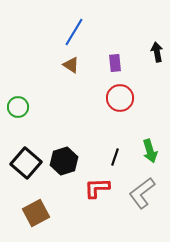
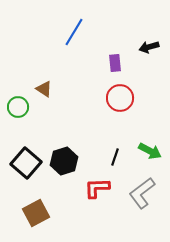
black arrow: moved 8 px left, 5 px up; rotated 96 degrees counterclockwise
brown triangle: moved 27 px left, 24 px down
green arrow: rotated 45 degrees counterclockwise
